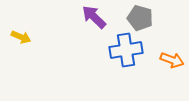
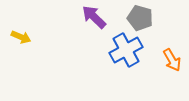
blue cross: rotated 20 degrees counterclockwise
orange arrow: rotated 40 degrees clockwise
